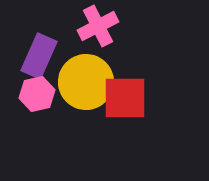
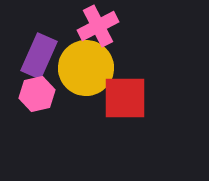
yellow circle: moved 14 px up
